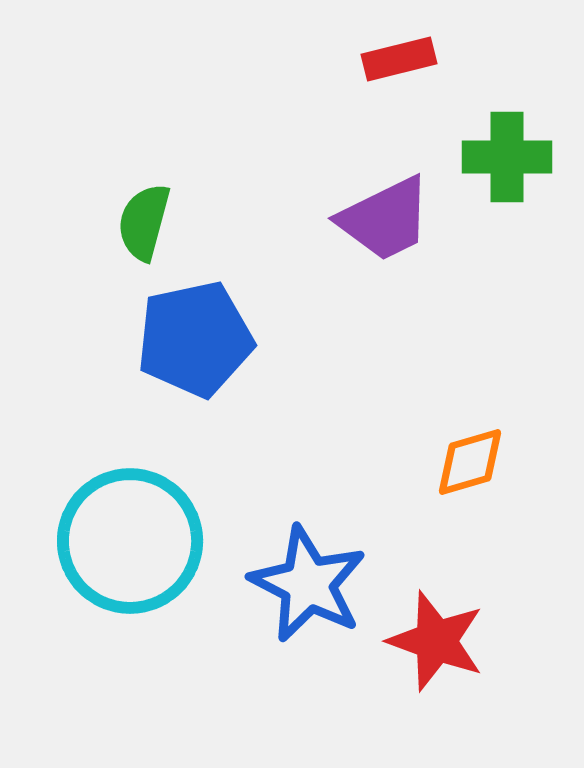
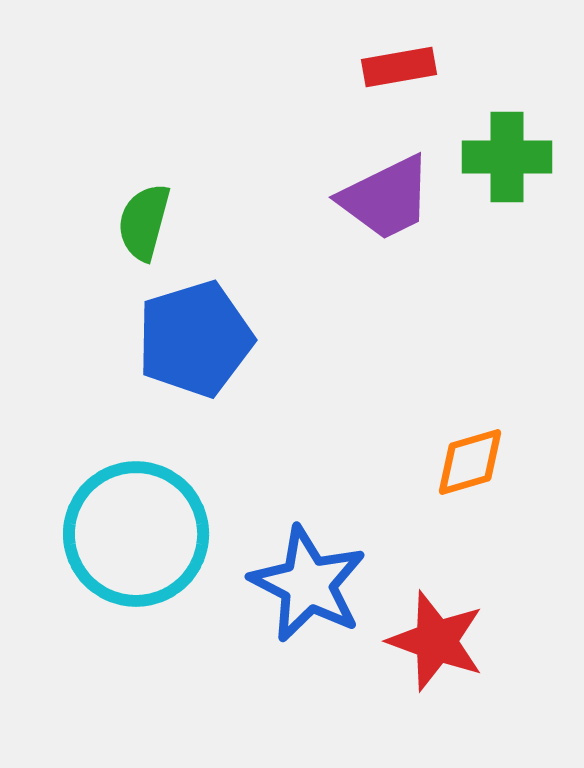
red rectangle: moved 8 px down; rotated 4 degrees clockwise
purple trapezoid: moved 1 px right, 21 px up
blue pentagon: rotated 5 degrees counterclockwise
cyan circle: moved 6 px right, 7 px up
